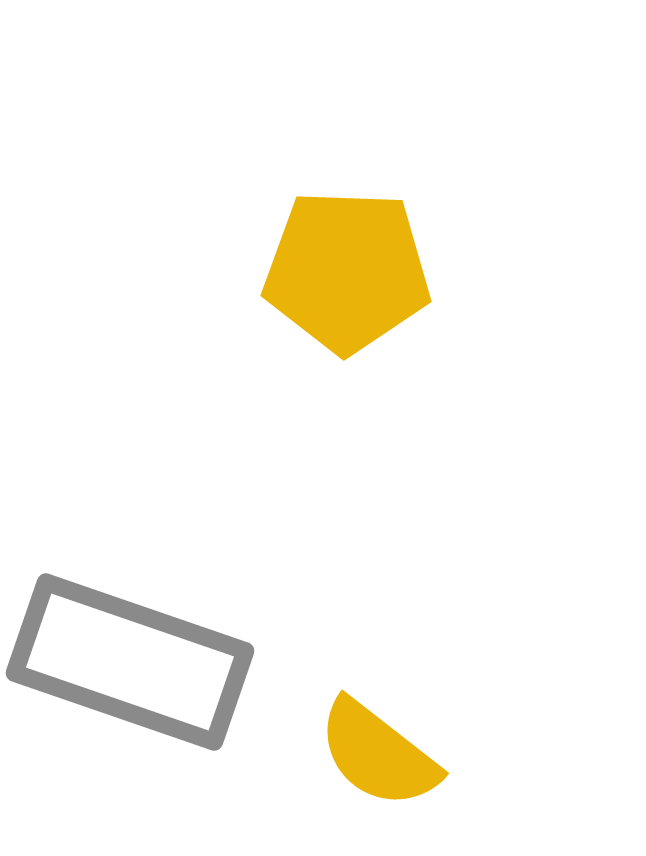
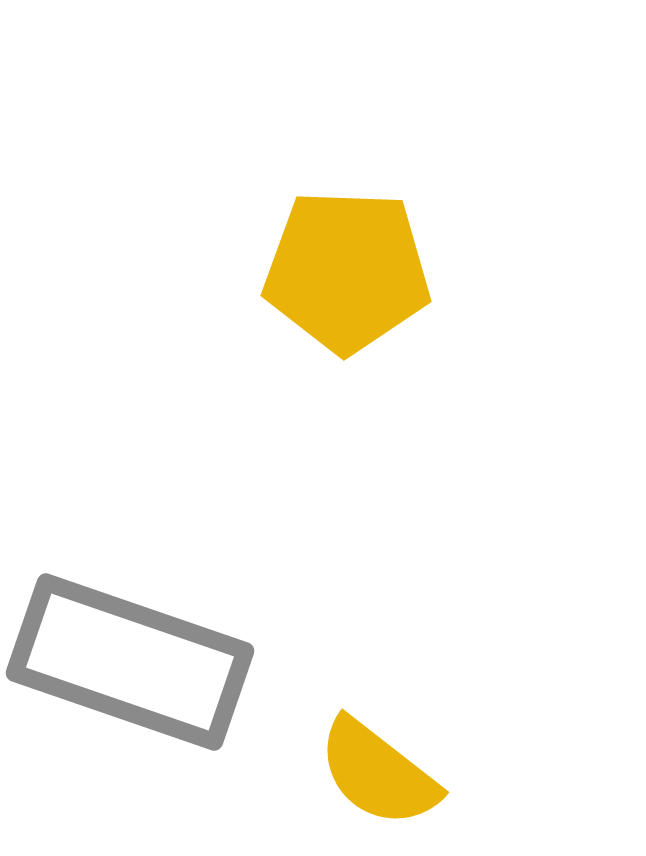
yellow semicircle: moved 19 px down
